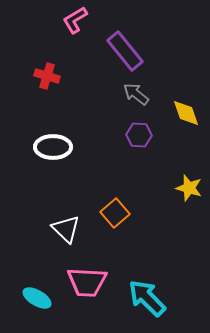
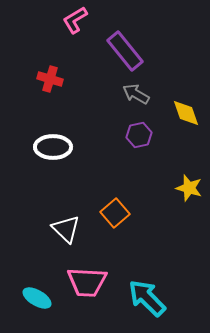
red cross: moved 3 px right, 3 px down
gray arrow: rotated 8 degrees counterclockwise
purple hexagon: rotated 15 degrees counterclockwise
